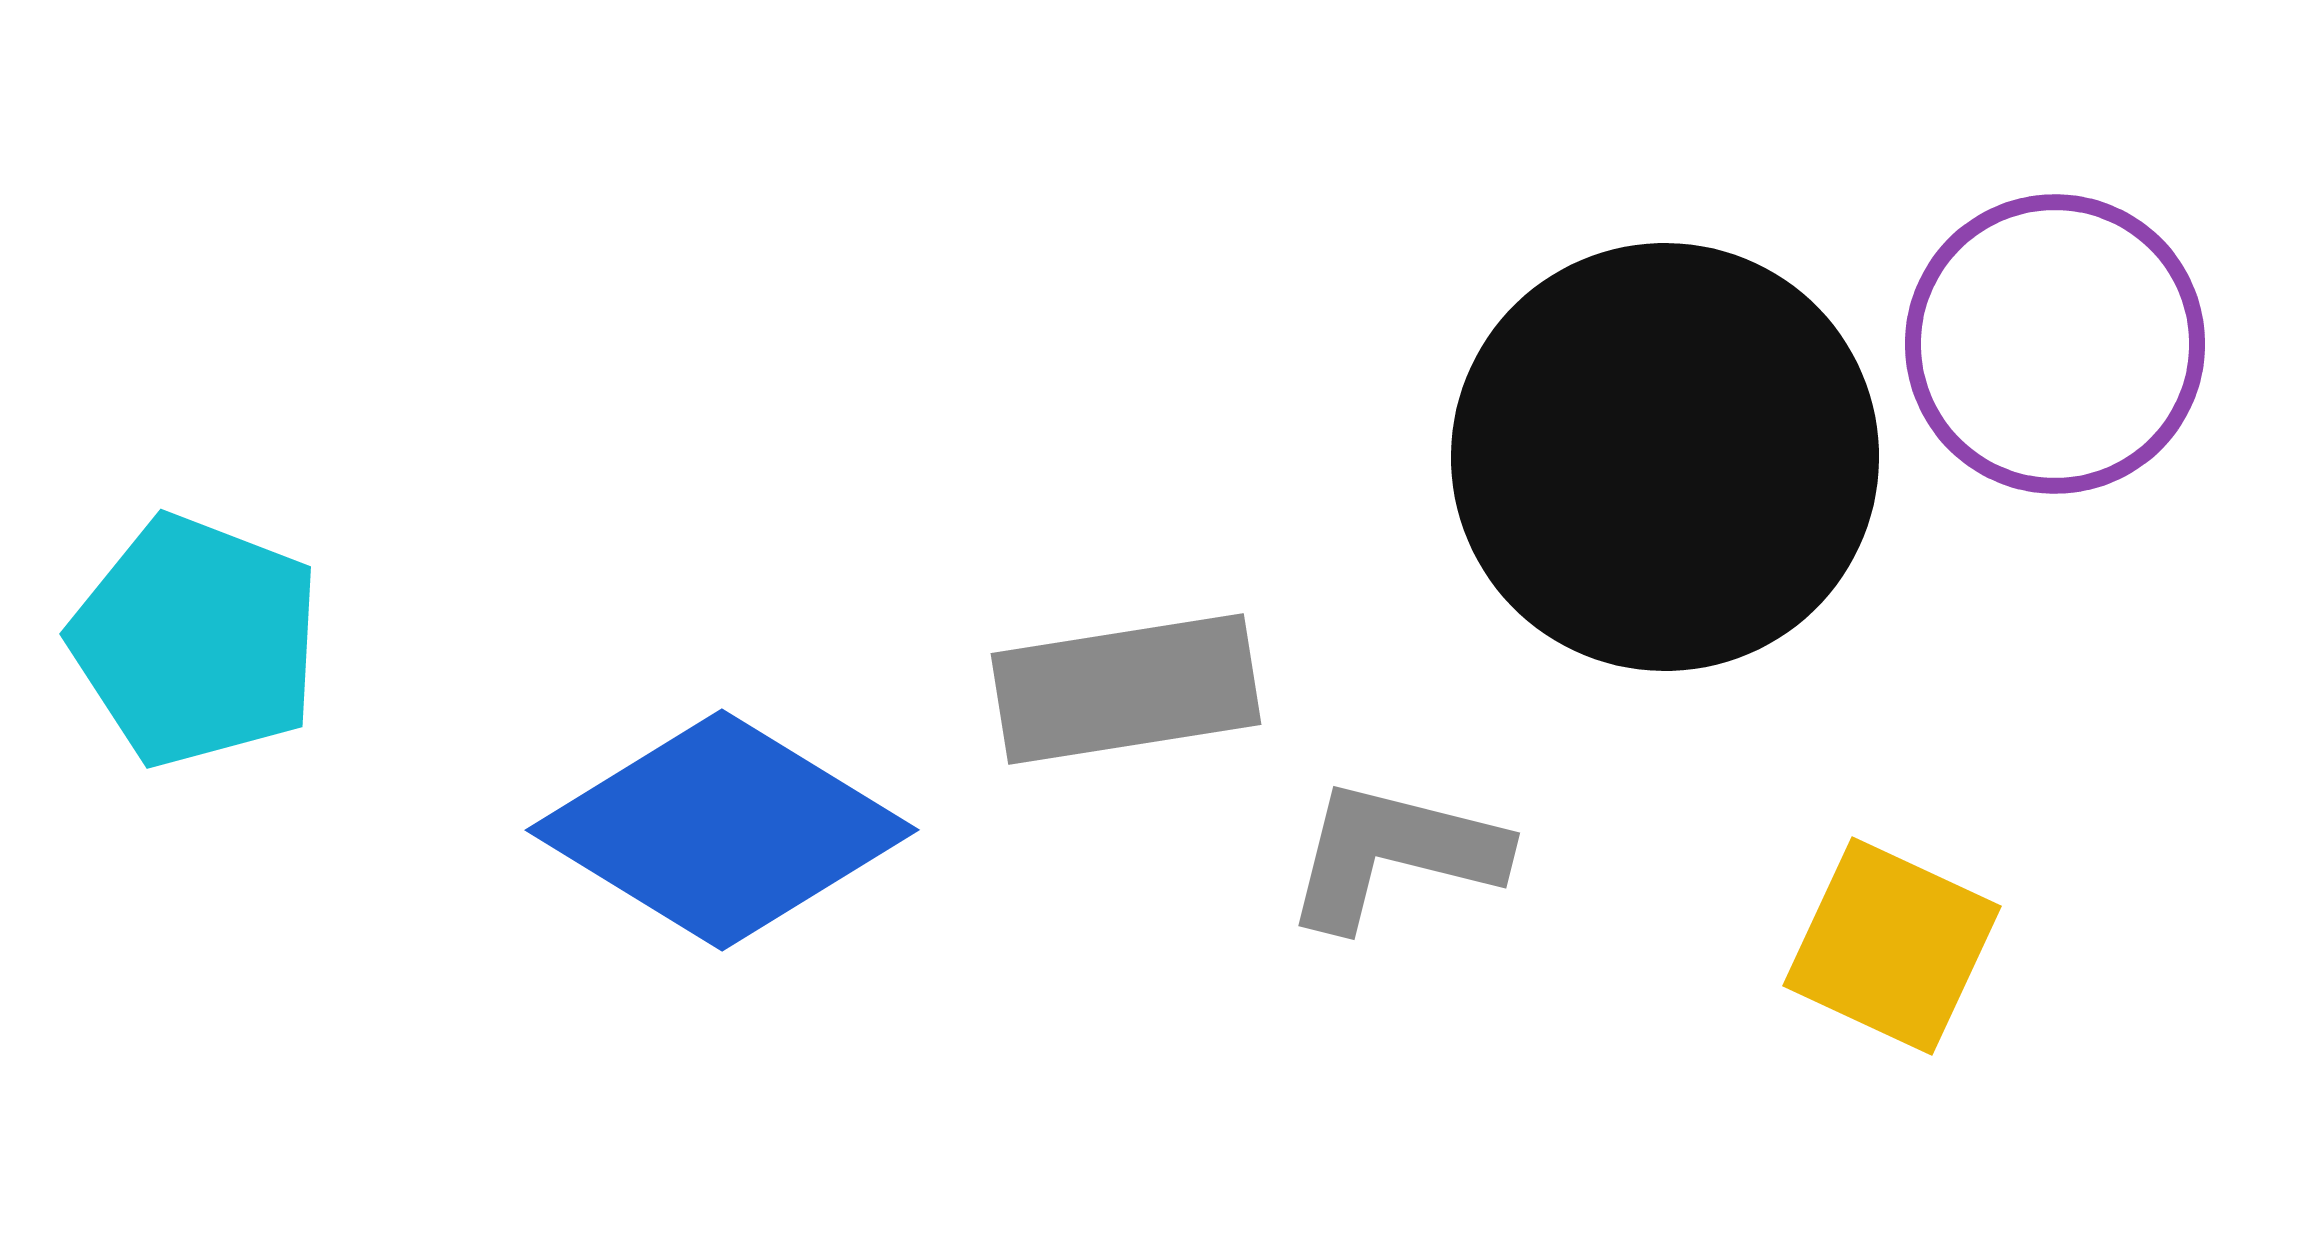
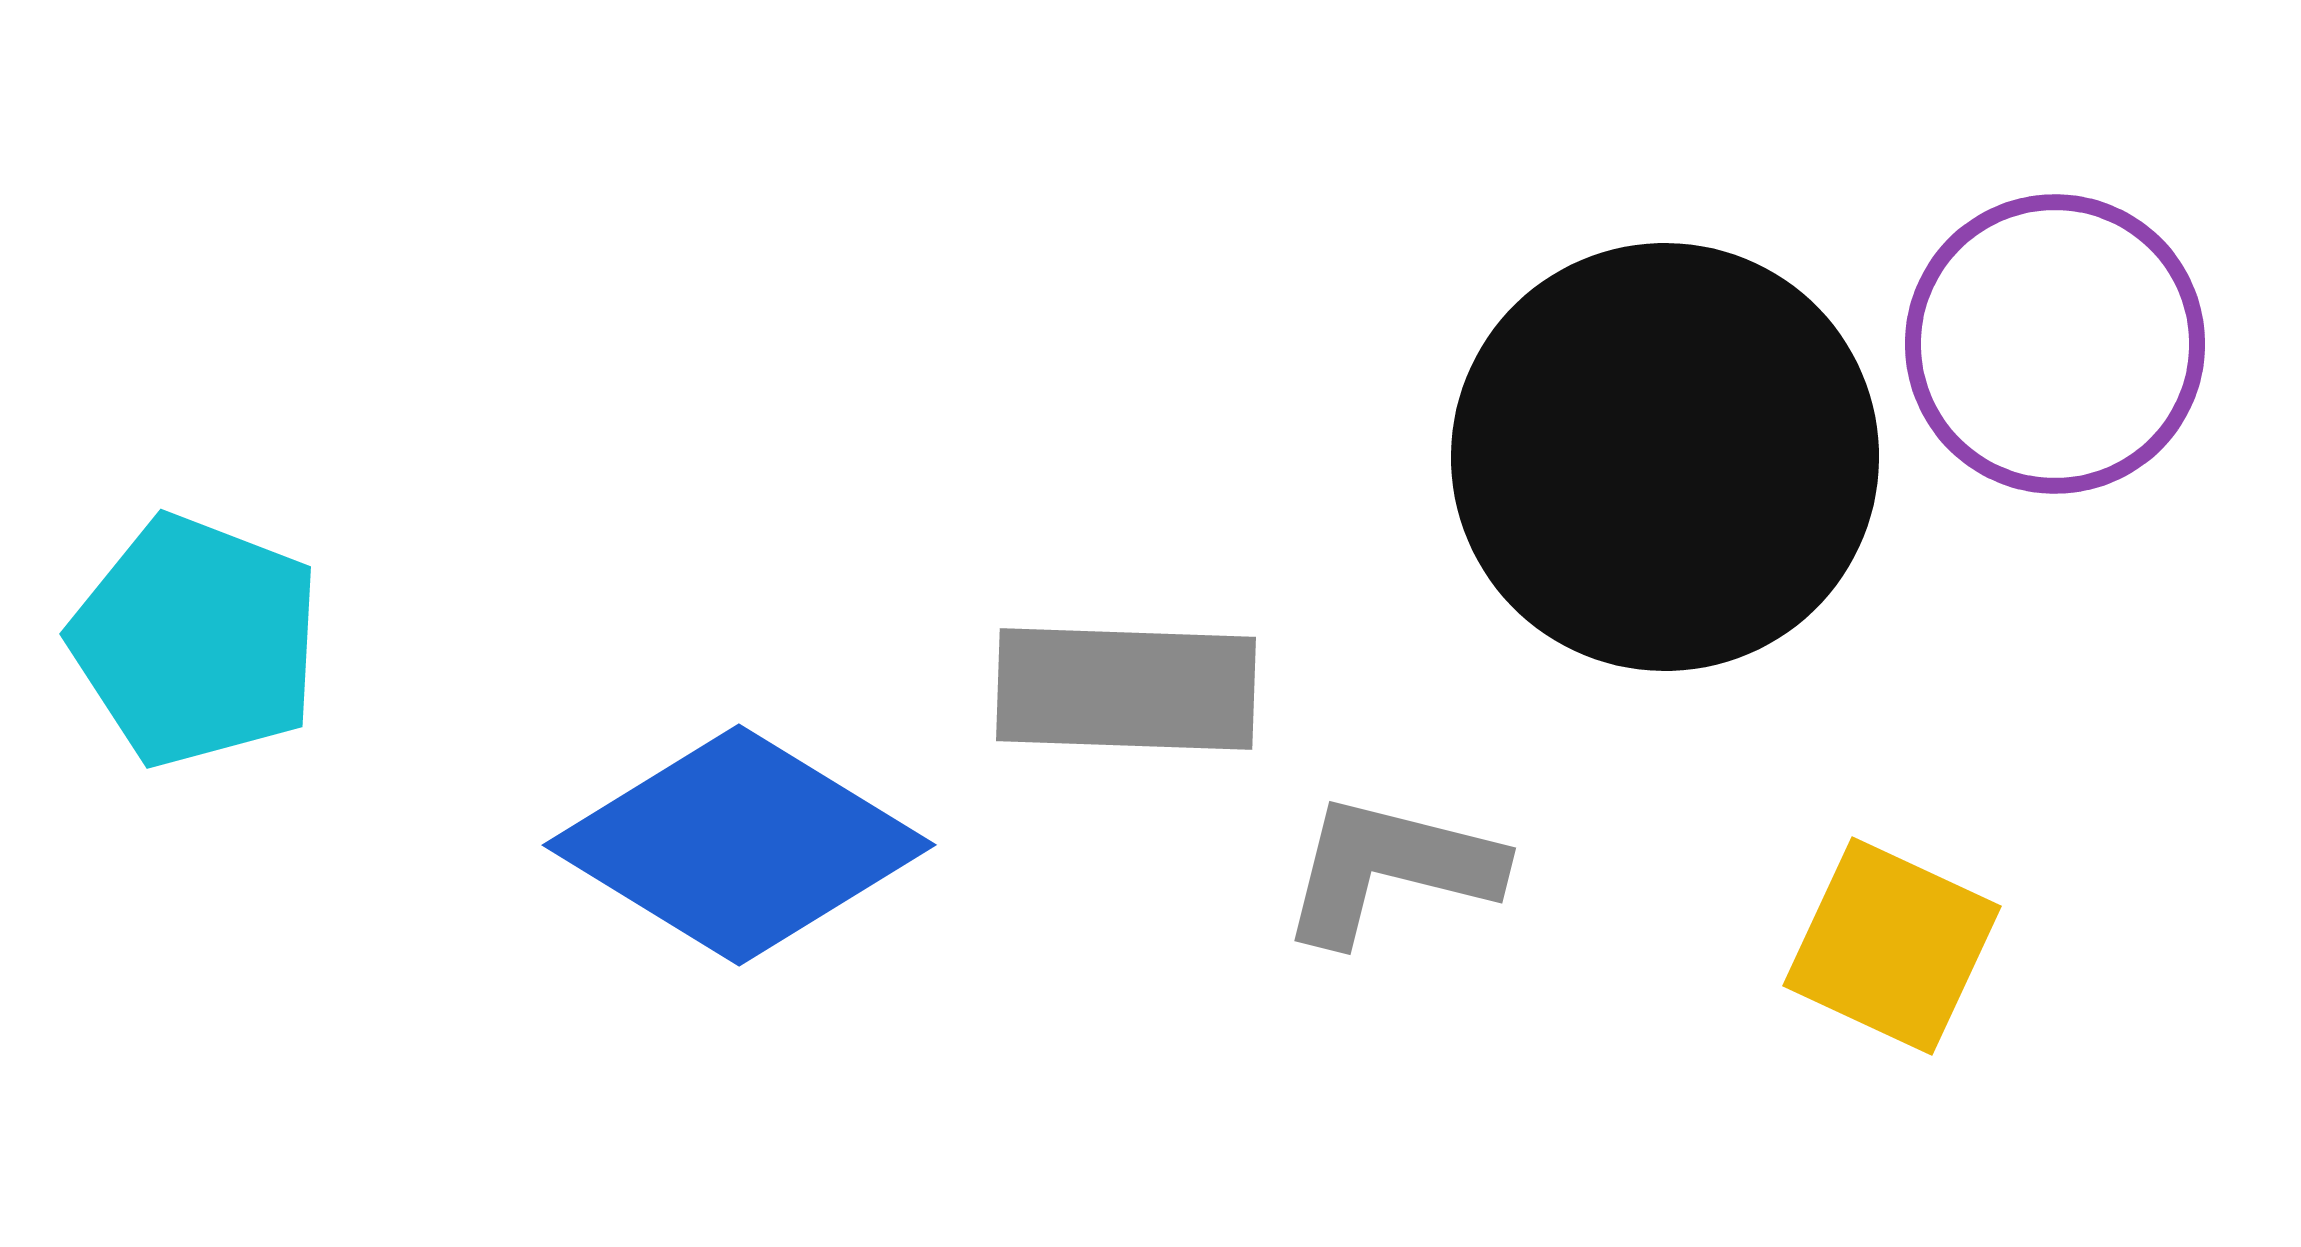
gray rectangle: rotated 11 degrees clockwise
blue diamond: moved 17 px right, 15 px down
gray L-shape: moved 4 px left, 15 px down
